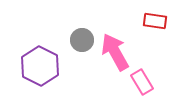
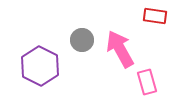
red rectangle: moved 5 px up
pink arrow: moved 5 px right, 3 px up
pink rectangle: moved 5 px right; rotated 15 degrees clockwise
